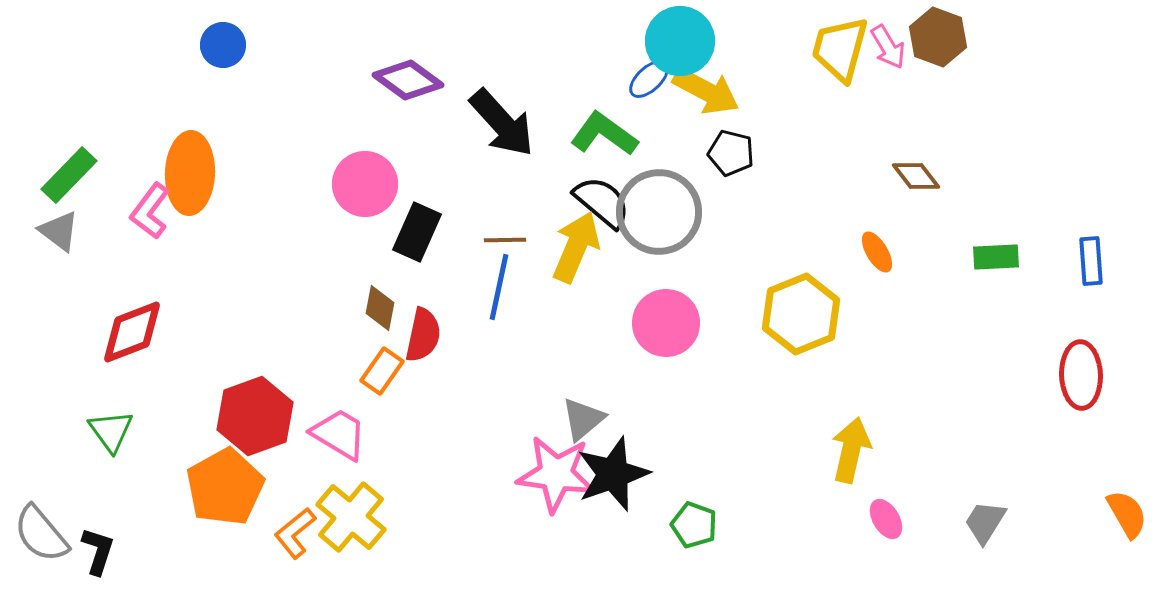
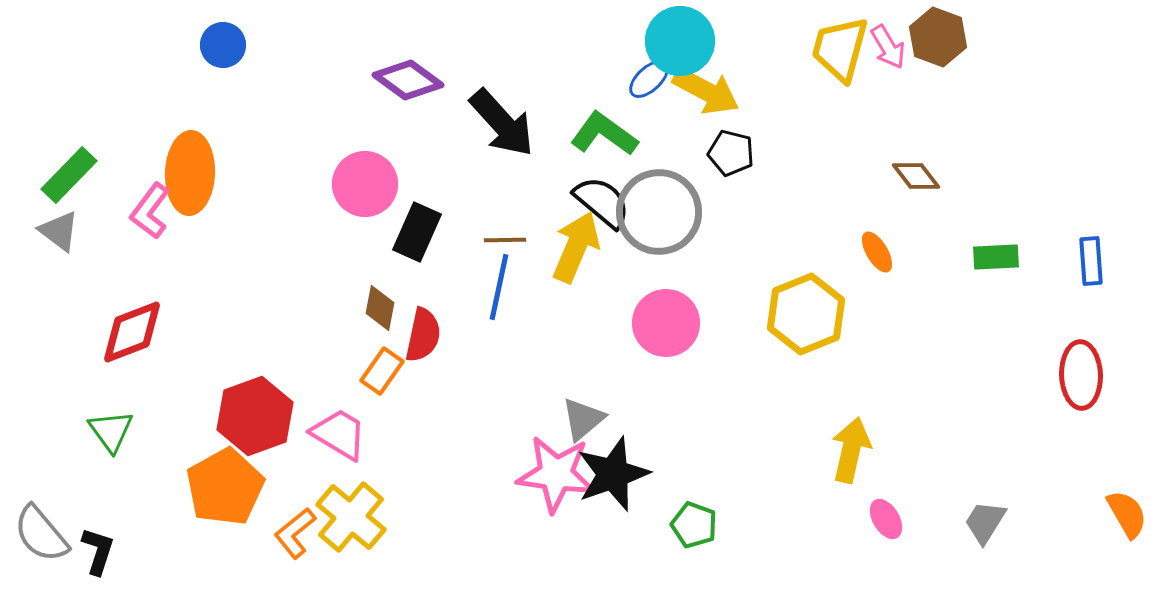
yellow hexagon at (801, 314): moved 5 px right
